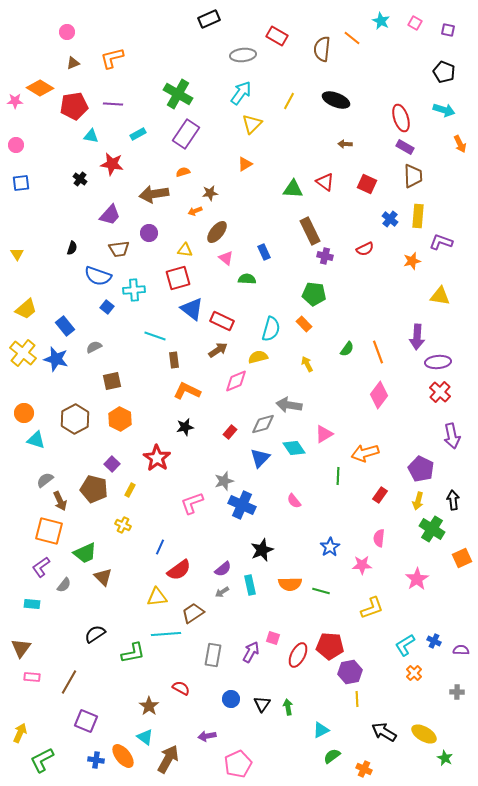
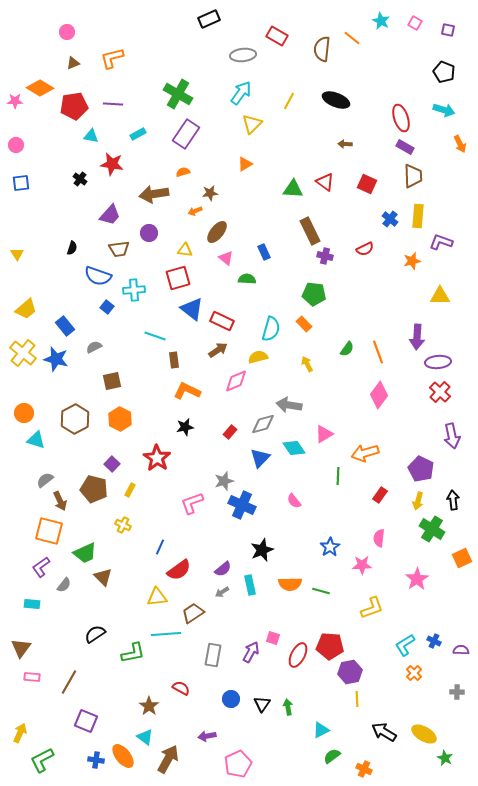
yellow triangle at (440, 296): rotated 10 degrees counterclockwise
